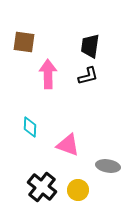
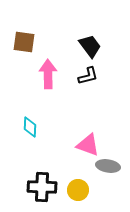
black trapezoid: rotated 135 degrees clockwise
pink triangle: moved 20 px right
black cross: rotated 36 degrees counterclockwise
